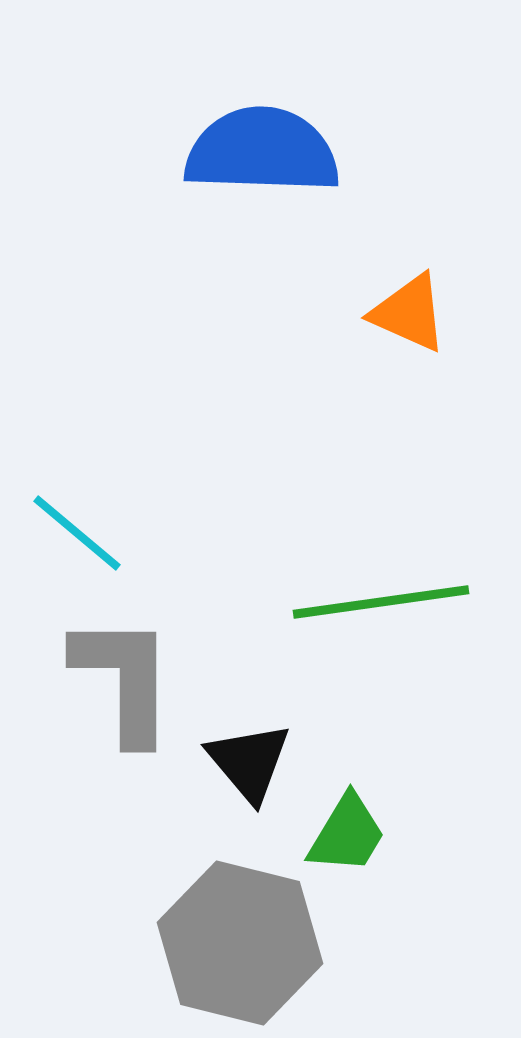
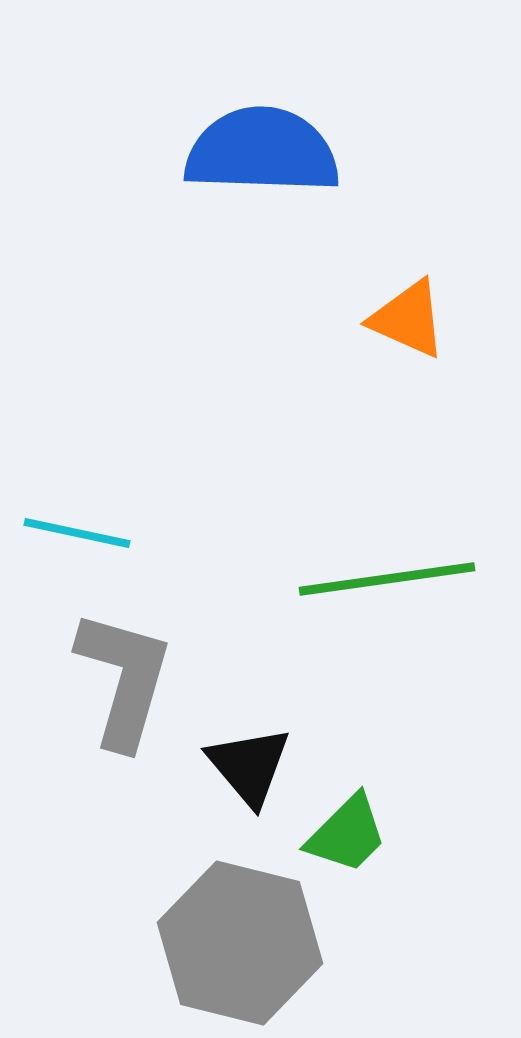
orange triangle: moved 1 px left, 6 px down
cyan line: rotated 28 degrees counterclockwise
green line: moved 6 px right, 23 px up
gray L-shape: rotated 16 degrees clockwise
black triangle: moved 4 px down
green trapezoid: rotated 14 degrees clockwise
